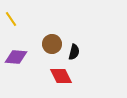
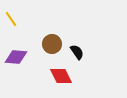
black semicircle: moved 3 px right; rotated 49 degrees counterclockwise
